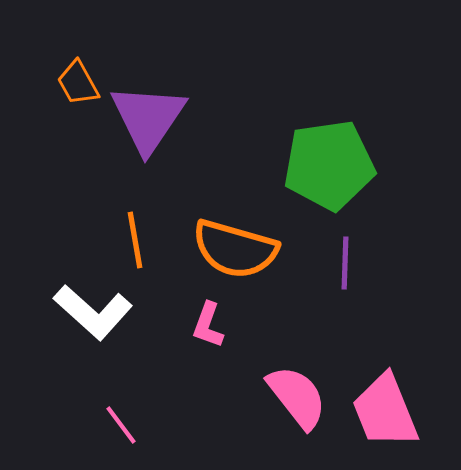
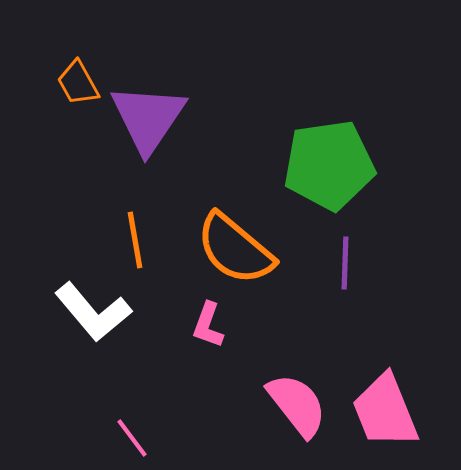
orange semicircle: rotated 24 degrees clockwise
white L-shape: rotated 8 degrees clockwise
pink semicircle: moved 8 px down
pink line: moved 11 px right, 13 px down
